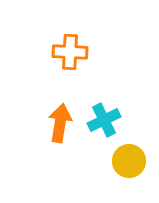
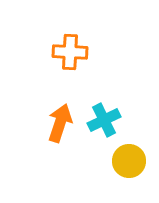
orange arrow: rotated 9 degrees clockwise
